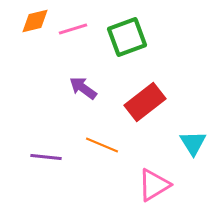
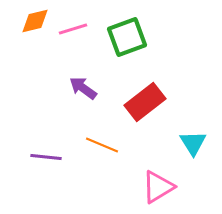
pink triangle: moved 4 px right, 2 px down
